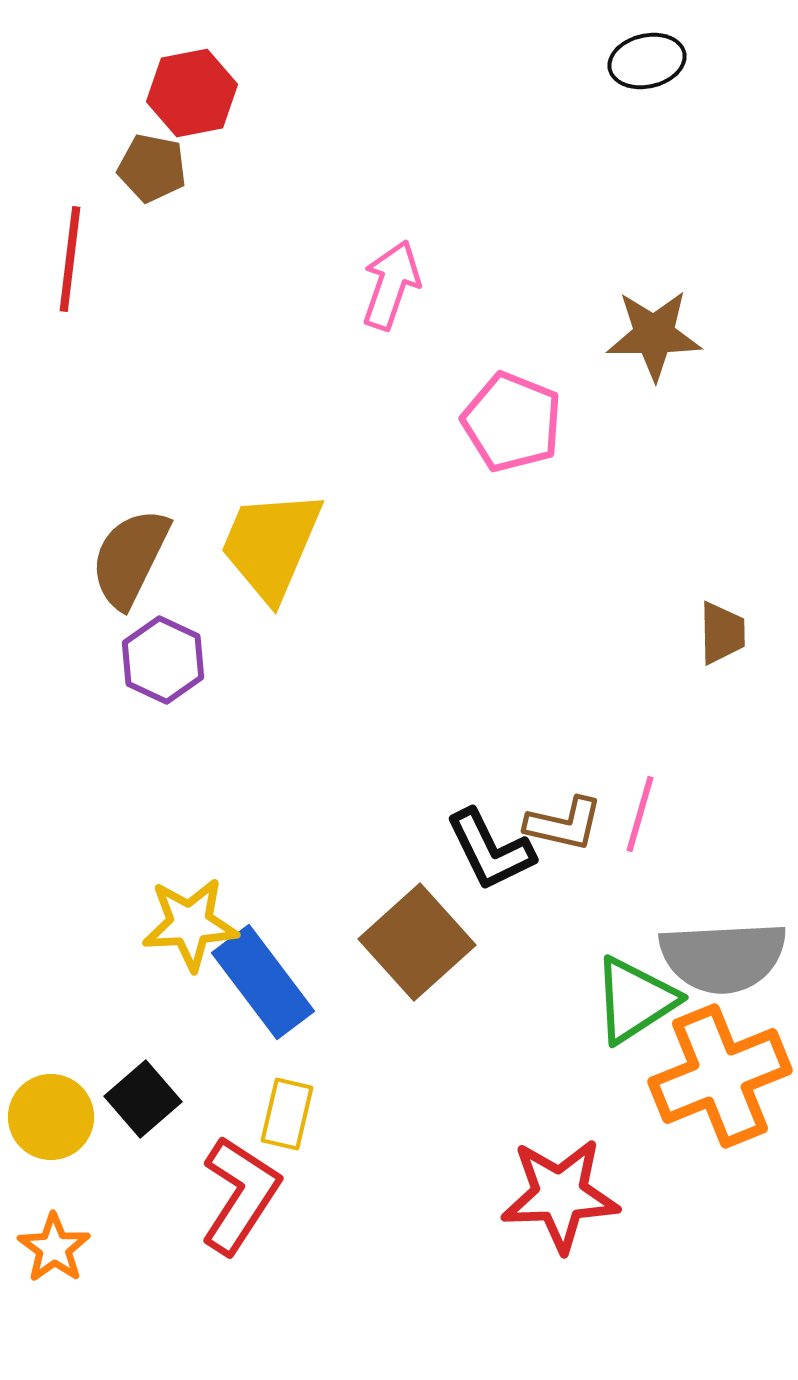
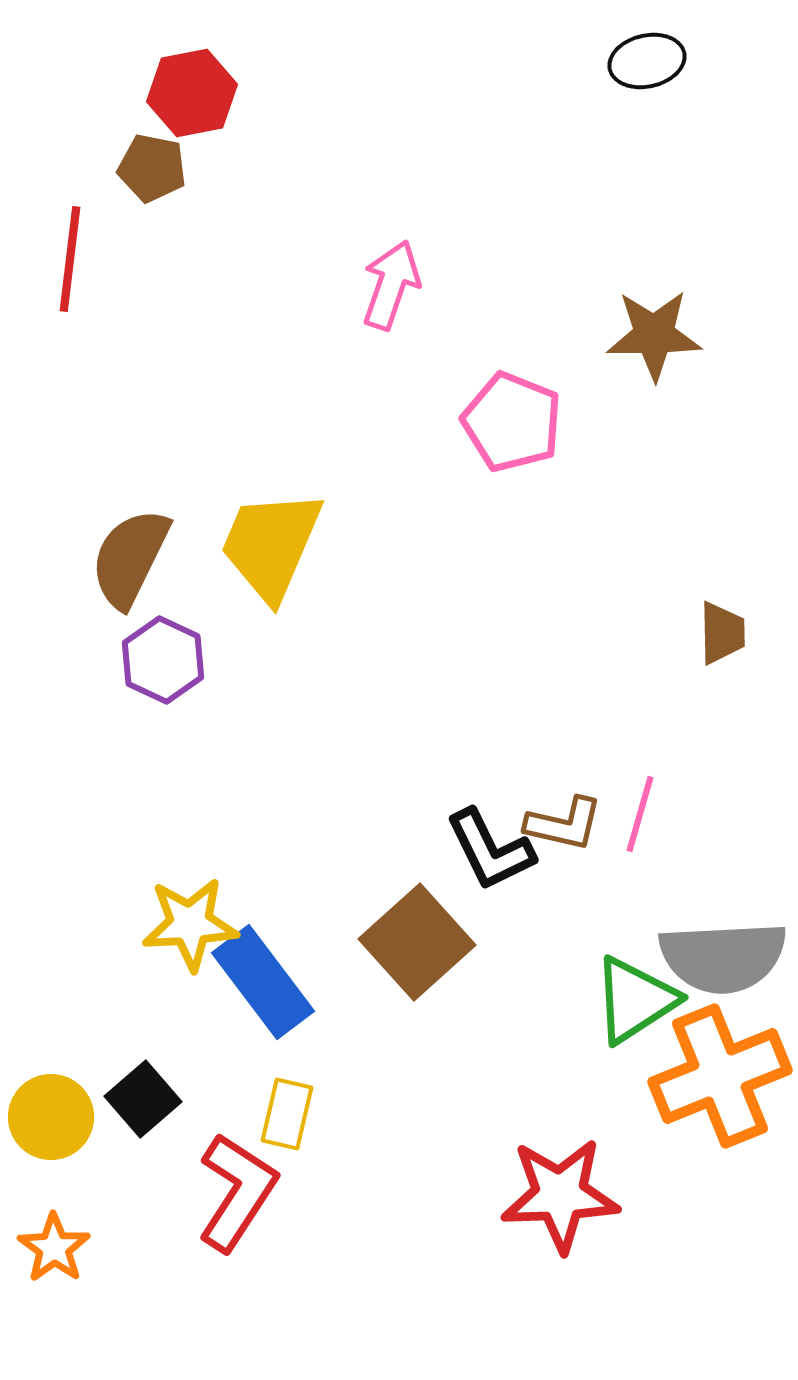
red L-shape: moved 3 px left, 3 px up
